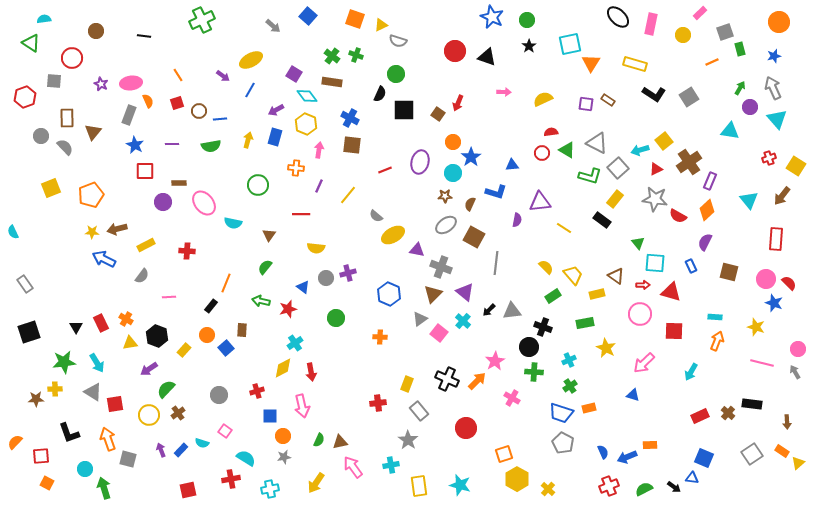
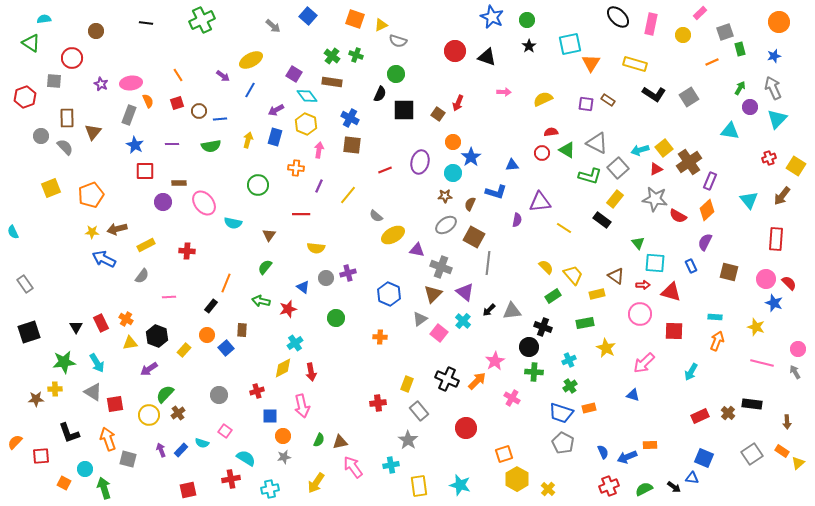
black line at (144, 36): moved 2 px right, 13 px up
cyan triangle at (777, 119): rotated 25 degrees clockwise
yellow square at (664, 141): moved 7 px down
gray line at (496, 263): moved 8 px left
green semicircle at (166, 389): moved 1 px left, 5 px down
orange square at (47, 483): moved 17 px right
